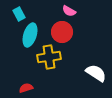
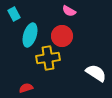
cyan rectangle: moved 5 px left
red circle: moved 4 px down
yellow cross: moved 1 px left, 1 px down
